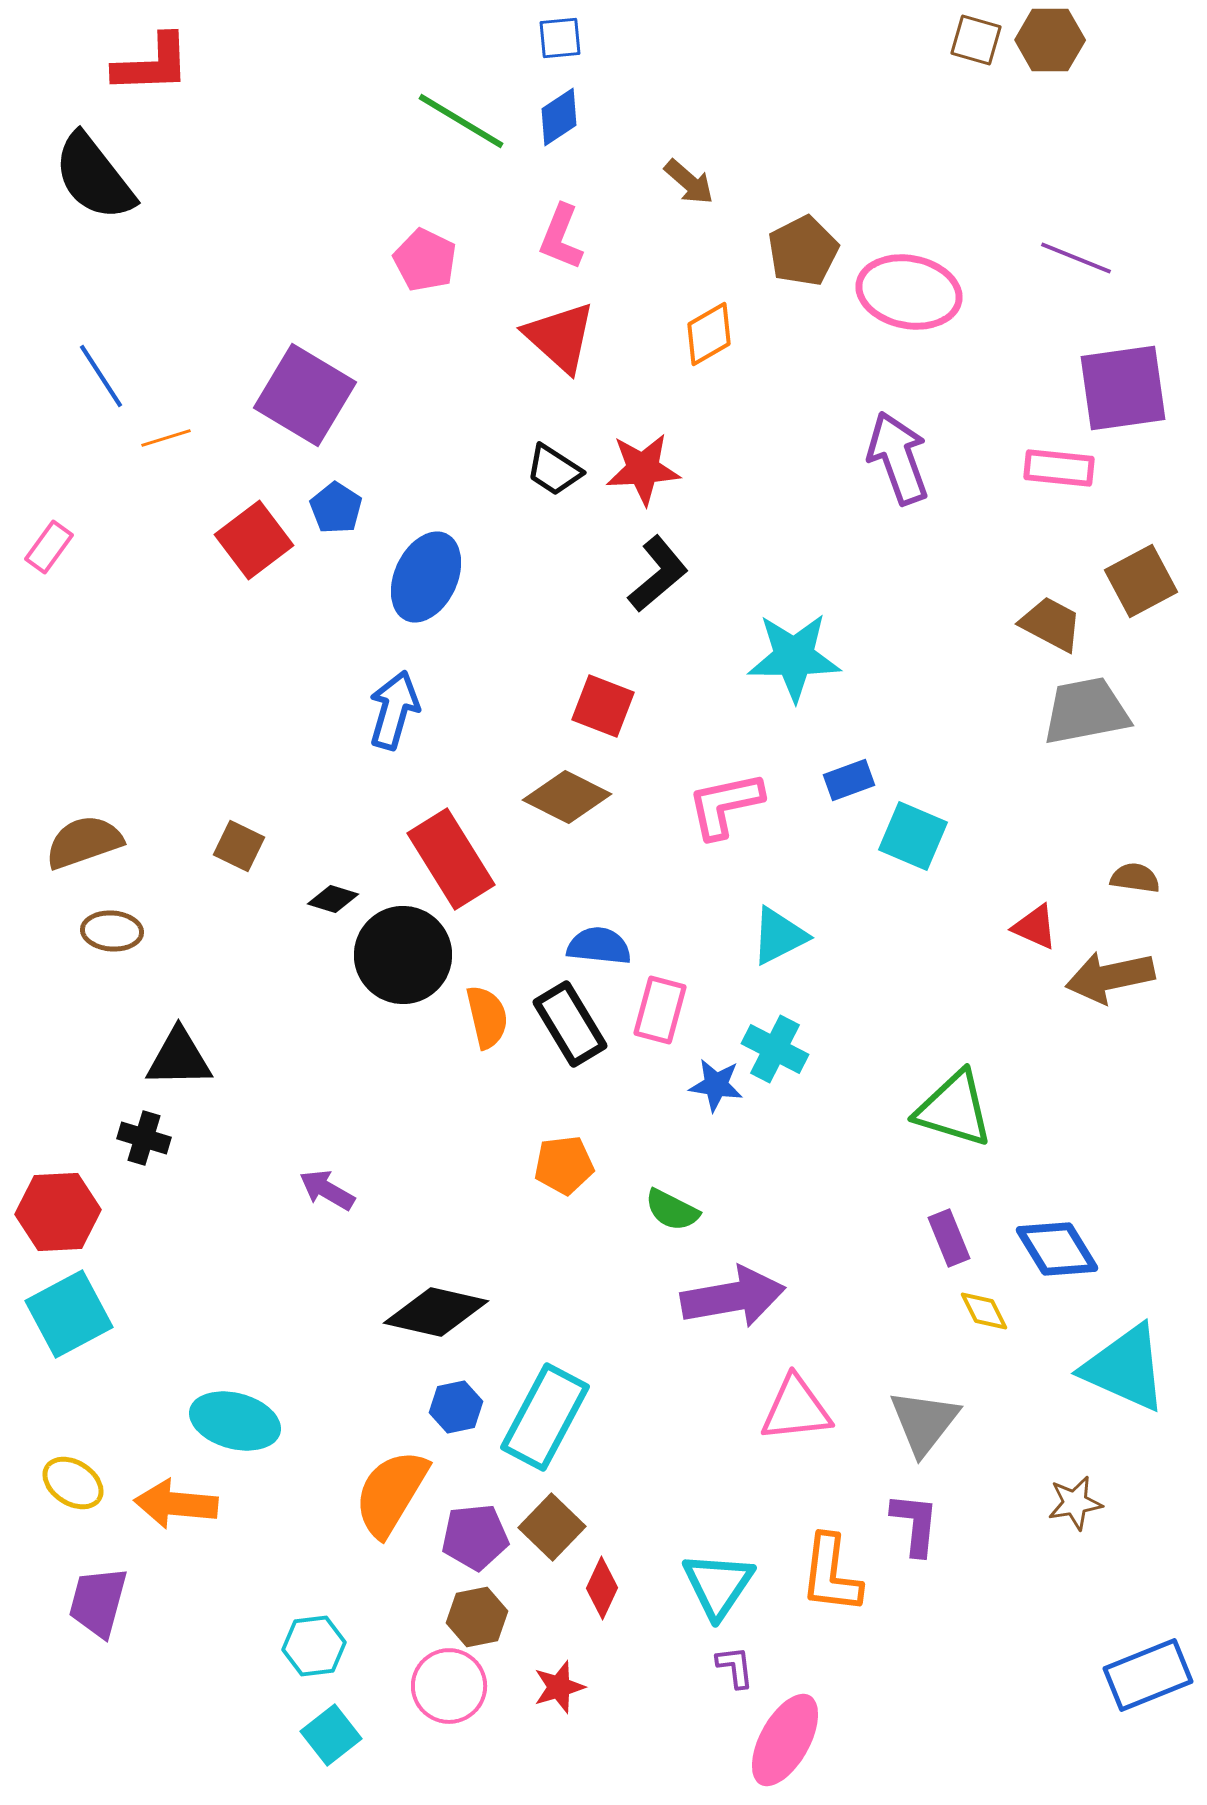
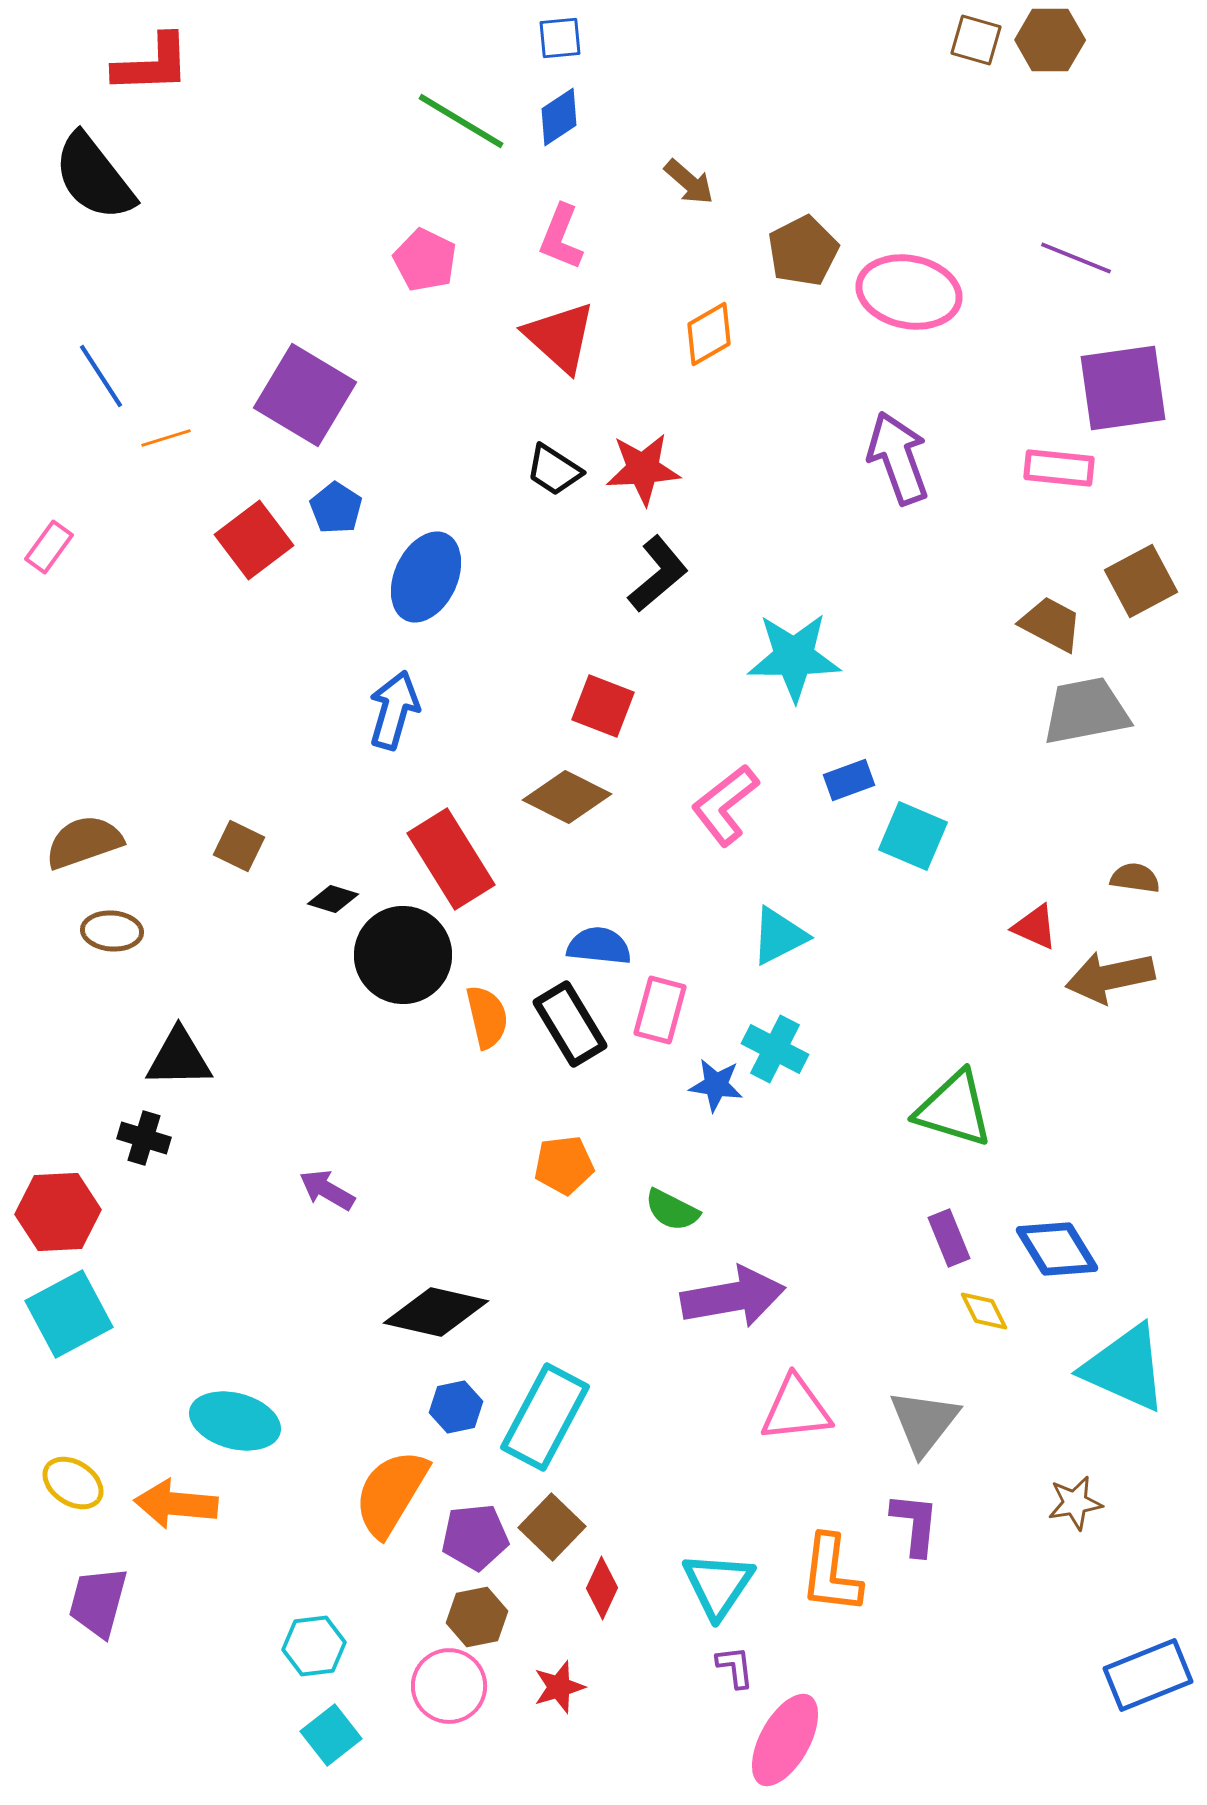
pink L-shape at (725, 805): rotated 26 degrees counterclockwise
